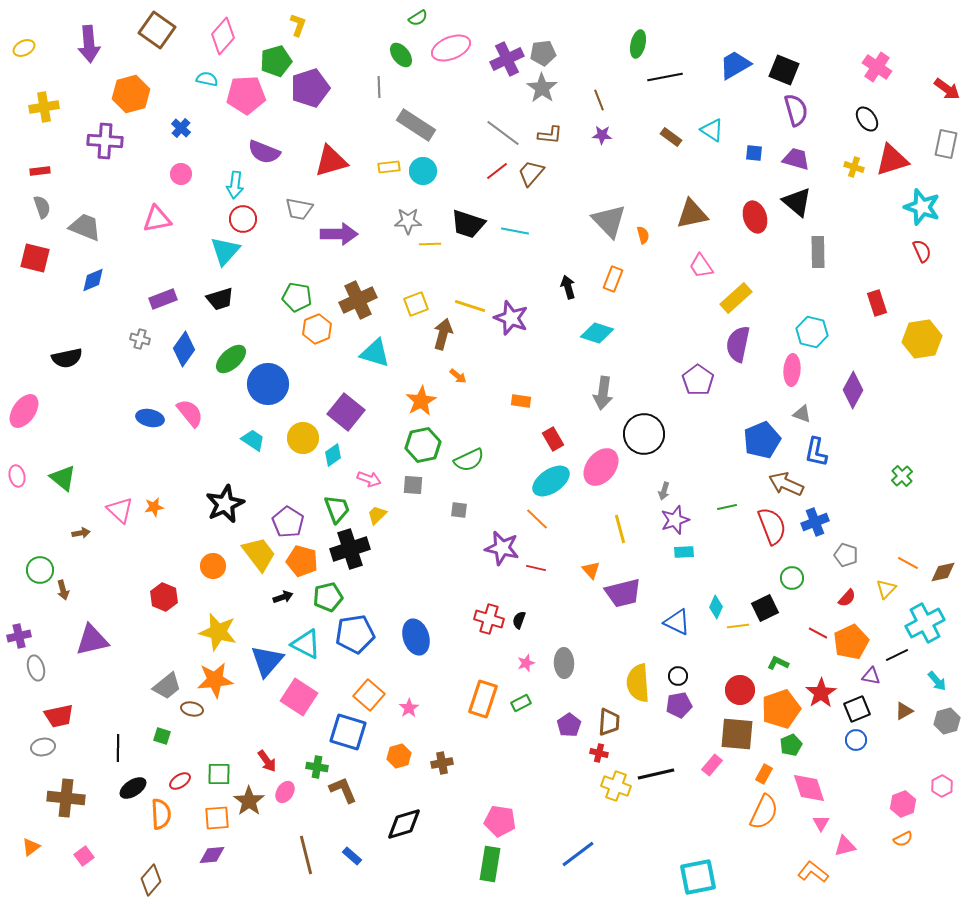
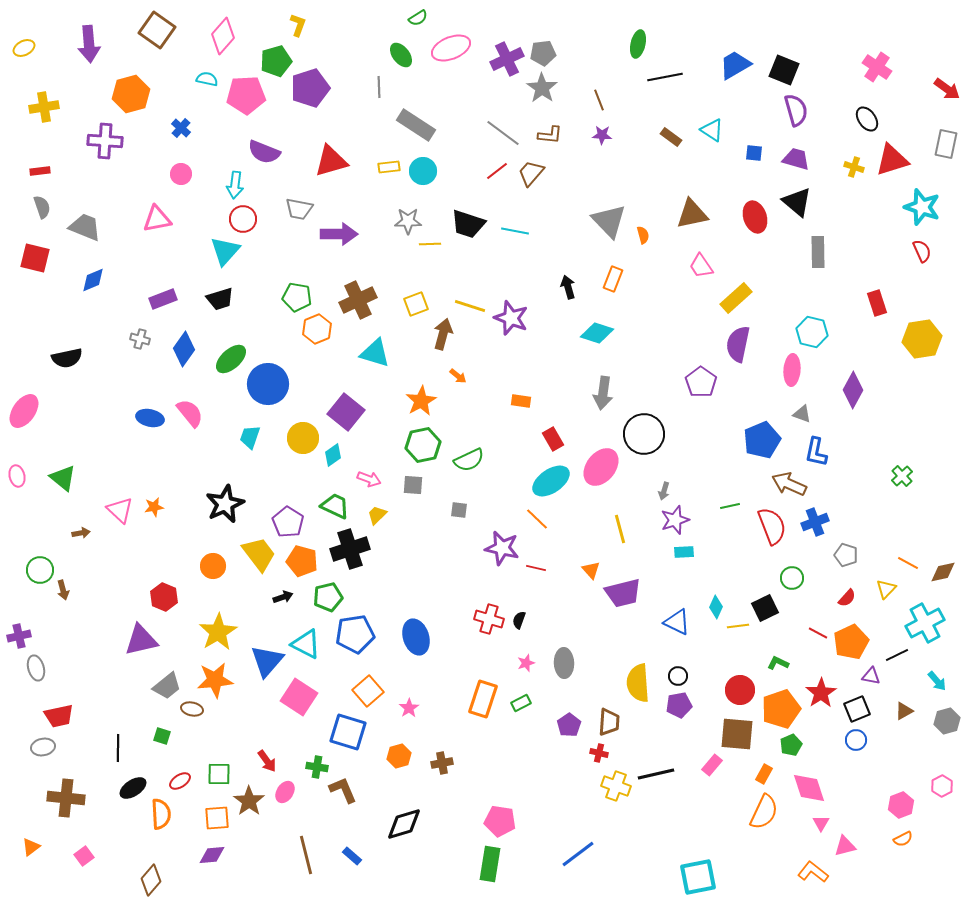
purple pentagon at (698, 380): moved 3 px right, 2 px down
cyan trapezoid at (253, 440): moved 3 px left, 3 px up; rotated 105 degrees counterclockwise
brown arrow at (786, 484): moved 3 px right
green line at (727, 507): moved 3 px right, 1 px up
green trapezoid at (337, 509): moved 2 px left, 3 px up; rotated 44 degrees counterclockwise
yellow star at (218, 632): rotated 27 degrees clockwise
purple triangle at (92, 640): moved 49 px right
orange square at (369, 695): moved 1 px left, 4 px up; rotated 8 degrees clockwise
pink hexagon at (903, 804): moved 2 px left, 1 px down
